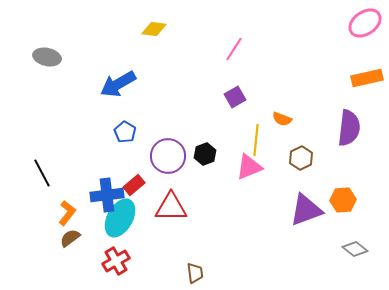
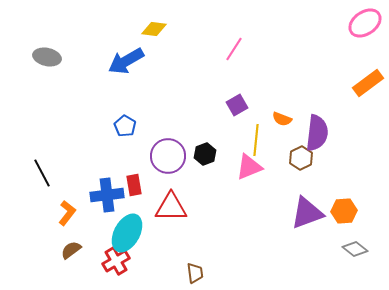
orange rectangle: moved 1 px right, 5 px down; rotated 24 degrees counterclockwise
blue arrow: moved 8 px right, 23 px up
purple square: moved 2 px right, 8 px down
purple semicircle: moved 32 px left, 5 px down
blue pentagon: moved 6 px up
red rectangle: rotated 60 degrees counterclockwise
orange hexagon: moved 1 px right, 11 px down
purple triangle: moved 1 px right, 3 px down
cyan ellipse: moved 7 px right, 15 px down
brown semicircle: moved 1 px right, 12 px down
